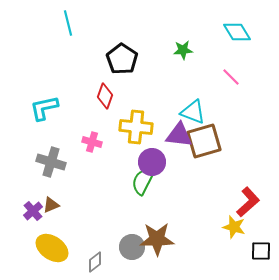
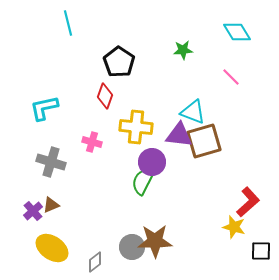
black pentagon: moved 3 px left, 3 px down
brown star: moved 2 px left, 2 px down
